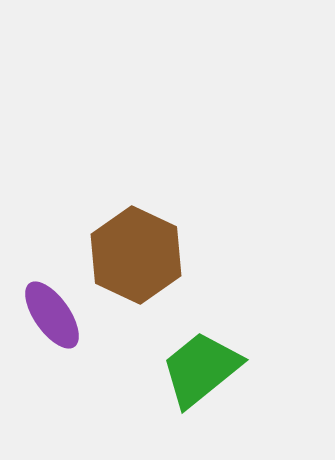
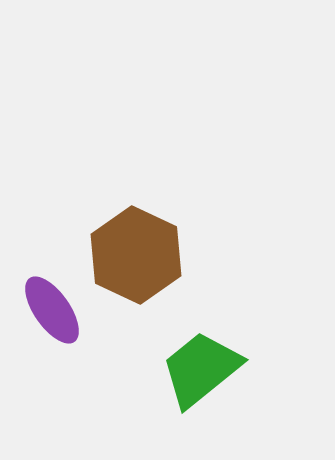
purple ellipse: moved 5 px up
